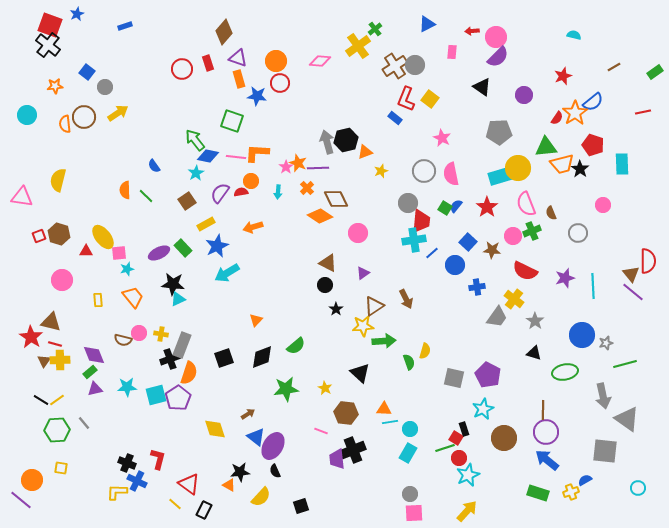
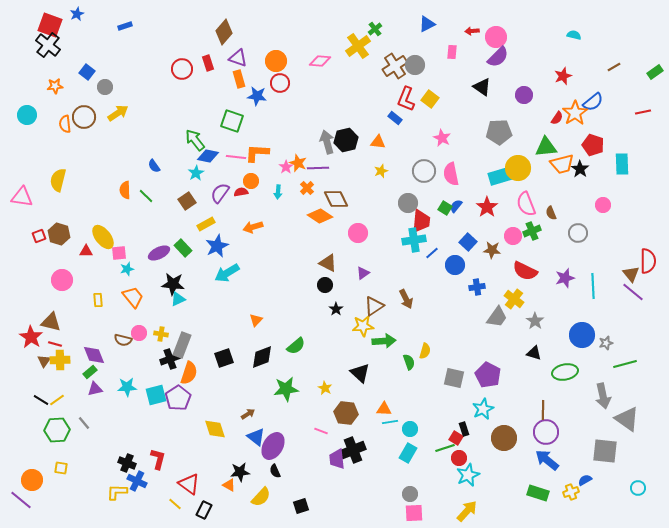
orange triangle at (365, 152): moved 13 px right, 10 px up; rotated 28 degrees clockwise
